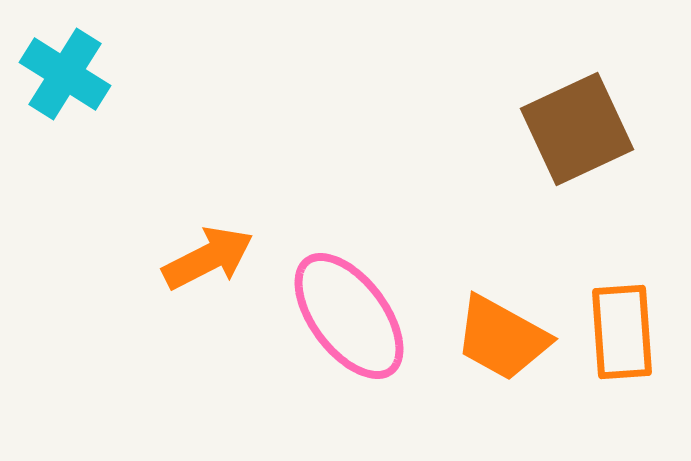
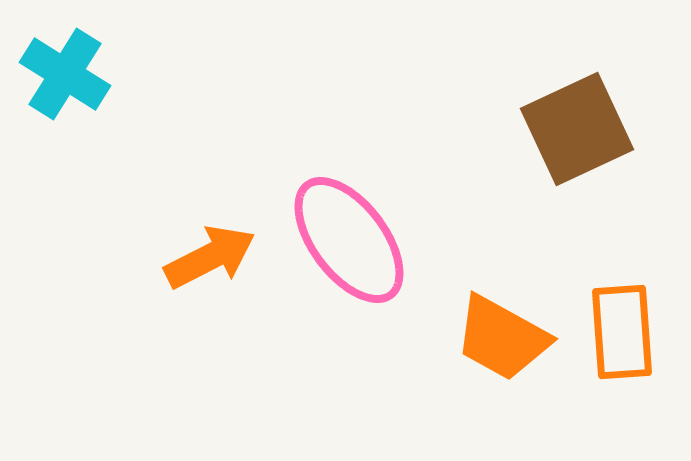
orange arrow: moved 2 px right, 1 px up
pink ellipse: moved 76 px up
